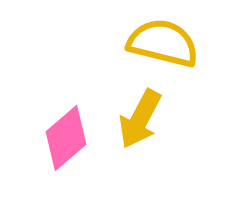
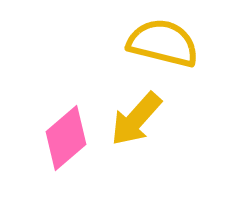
yellow arrow: moved 4 px left; rotated 14 degrees clockwise
